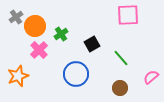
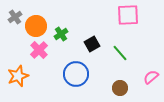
gray cross: moved 1 px left
orange circle: moved 1 px right
green line: moved 1 px left, 5 px up
